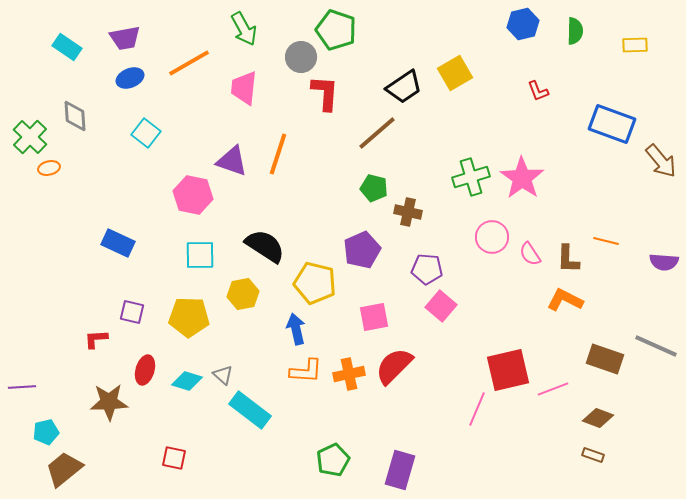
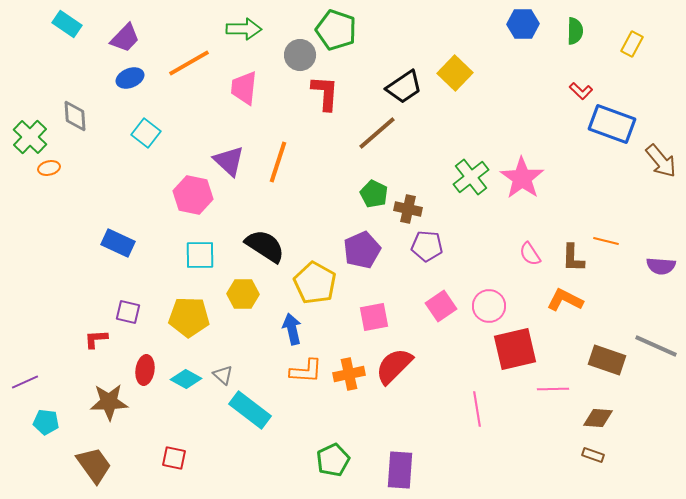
blue hexagon at (523, 24): rotated 12 degrees clockwise
green arrow at (244, 29): rotated 60 degrees counterclockwise
purple trapezoid at (125, 38): rotated 36 degrees counterclockwise
yellow rectangle at (635, 45): moved 3 px left, 1 px up; rotated 60 degrees counterclockwise
cyan rectangle at (67, 47): moved 23 px up
gray circle at (301, 57): moved 1 px left, 2 px up
yellow square at (455, 73): rotated 16 degrees counterclockwise
red L-shape at (538, 91): moved 43 px right; rotated 25 degrees counterclockwise
orange line at (278, 154): moved 8 px down
purple triangle at (232, 161): moved 3 px left; rotated 24 degrees clockwise
green cross at (471, 177): rotated 21 degrees counterclockwise
green pentagon at (374, 188): moved 6 px down; rotated 12 degrees clockwise
brown cross at (408, 212): moved 3 px up
pink circle at (492, 237): moved 3 px left, 69 px down
brown L-shape at (568, 259): moved 5 px right, 1 px up
purple semicircle at (664, 262): moved 3 px left, 4 px down
purple pentagon at (427, 269): moved 23 px up
yellow pentagon at (315, 283): rotated 15 degrees clockwise
yellow hexagon at (243, 294): rotated 12 degrees clockwise
pink square at (441, 306): rotated 16 degrees clockwise
purple square at (132, 312): moved 4 px left
blue arrow at (296, 329): moved 4 px left
brown rectangle at (605, 359): moved 2 px right, 1 px down
red ellipse at (145, 370): rotated 8 degrees counterclockwise
red square at (508, 370): moved 7 px right, 21 px up
cyan diamond at (187, 381): moved 1 px left, 2 px up; rotated 12 degrees clockwise
purple line at (22, 387): moved 3 px right, 5 px up; rotated 20 degrees counterclockwise
pink line at (553, 389): rotated 20 degrees clockwise
pink line at (477, 409): rotated 32 degrees counterclockwise
brown diamond at (598, 418): rotated 16 degrees counterclockwise
cyan pentagon at (46, 432): moved 10 px up; rotated 20 degrees clockwise
brown trapezoid at (64, 469): moved 30 px right, 4 px up; rotated 93 degrees clockwise
purple rectangle at (400, 470): rotated 12 degrees counterclockwise
